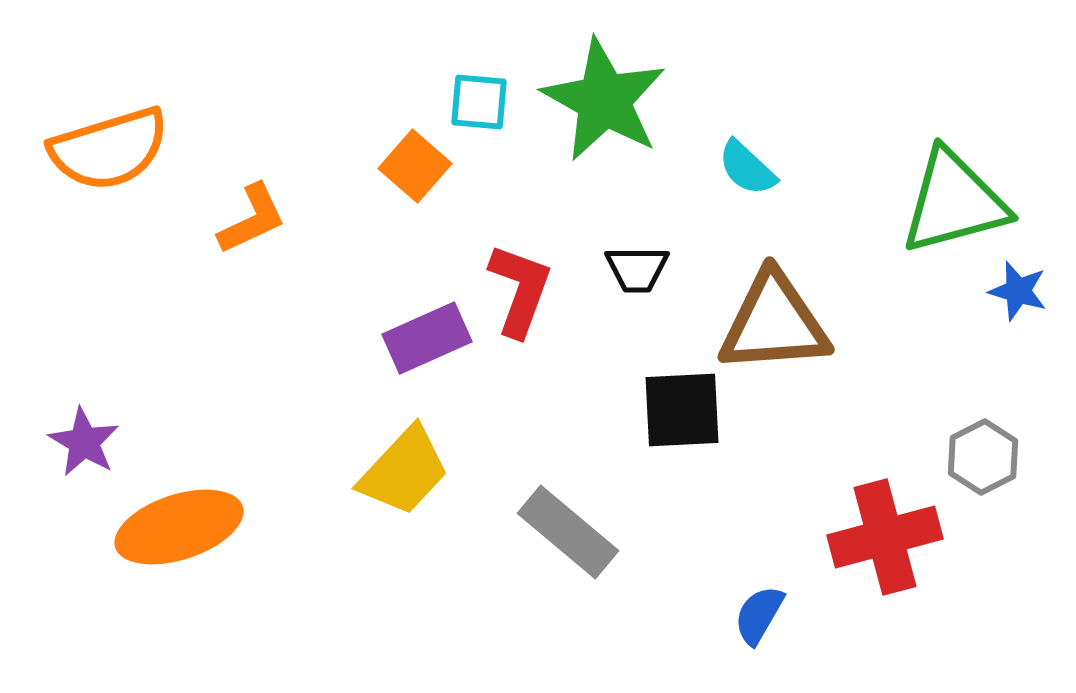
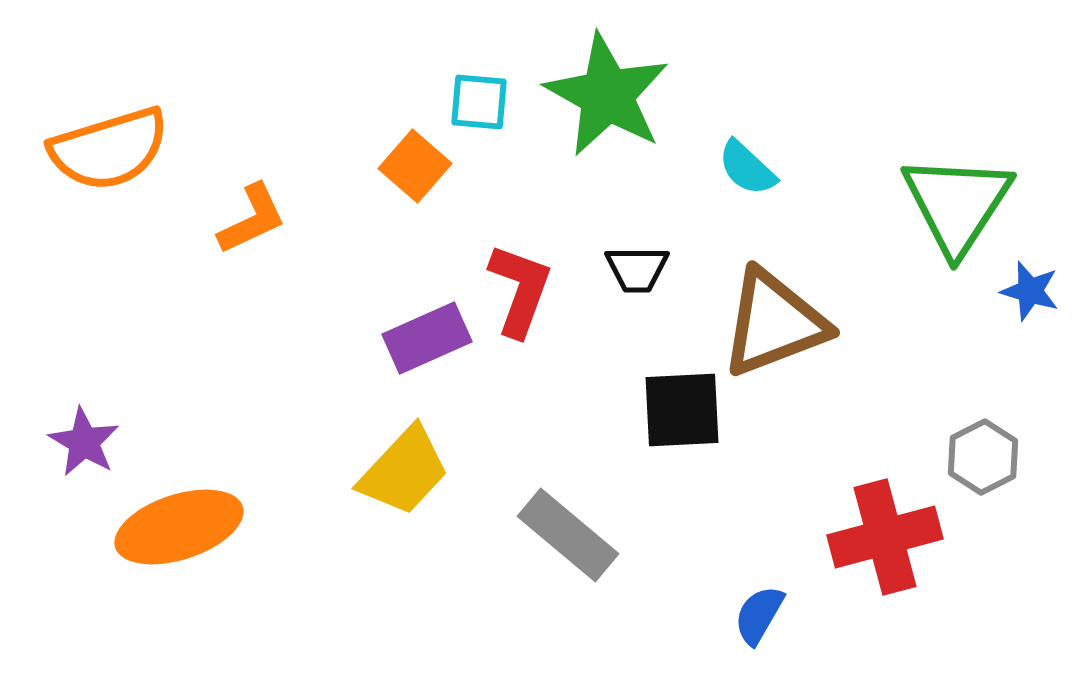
green star: moved 3 px right, 5 px up
green triangle: moved 3 px right, 2 px down; rotated 42 degrees counterclockwise
blue star: moved 12 px right
brown triangle: rotated 17 degrees counterclockwise
gray rectangle: moved 3 px down
